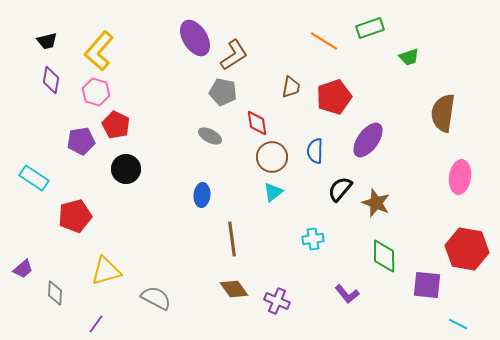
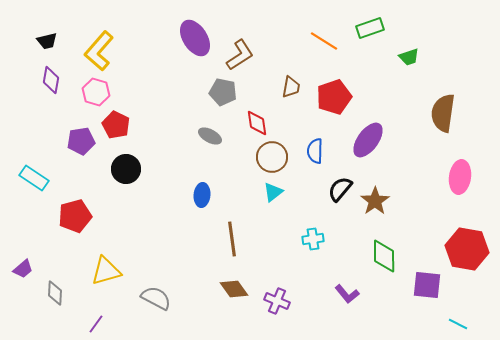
brown L-shape at (234, 55): moved 6 px right
brown star at (376, 203): moved 1 px left, 2 px up; rotated 16 degrees clockwise
